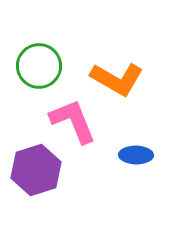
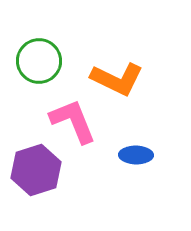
green circle: moved 5 px up
orange L-shape: rotated 4 degrees counterclockwise
